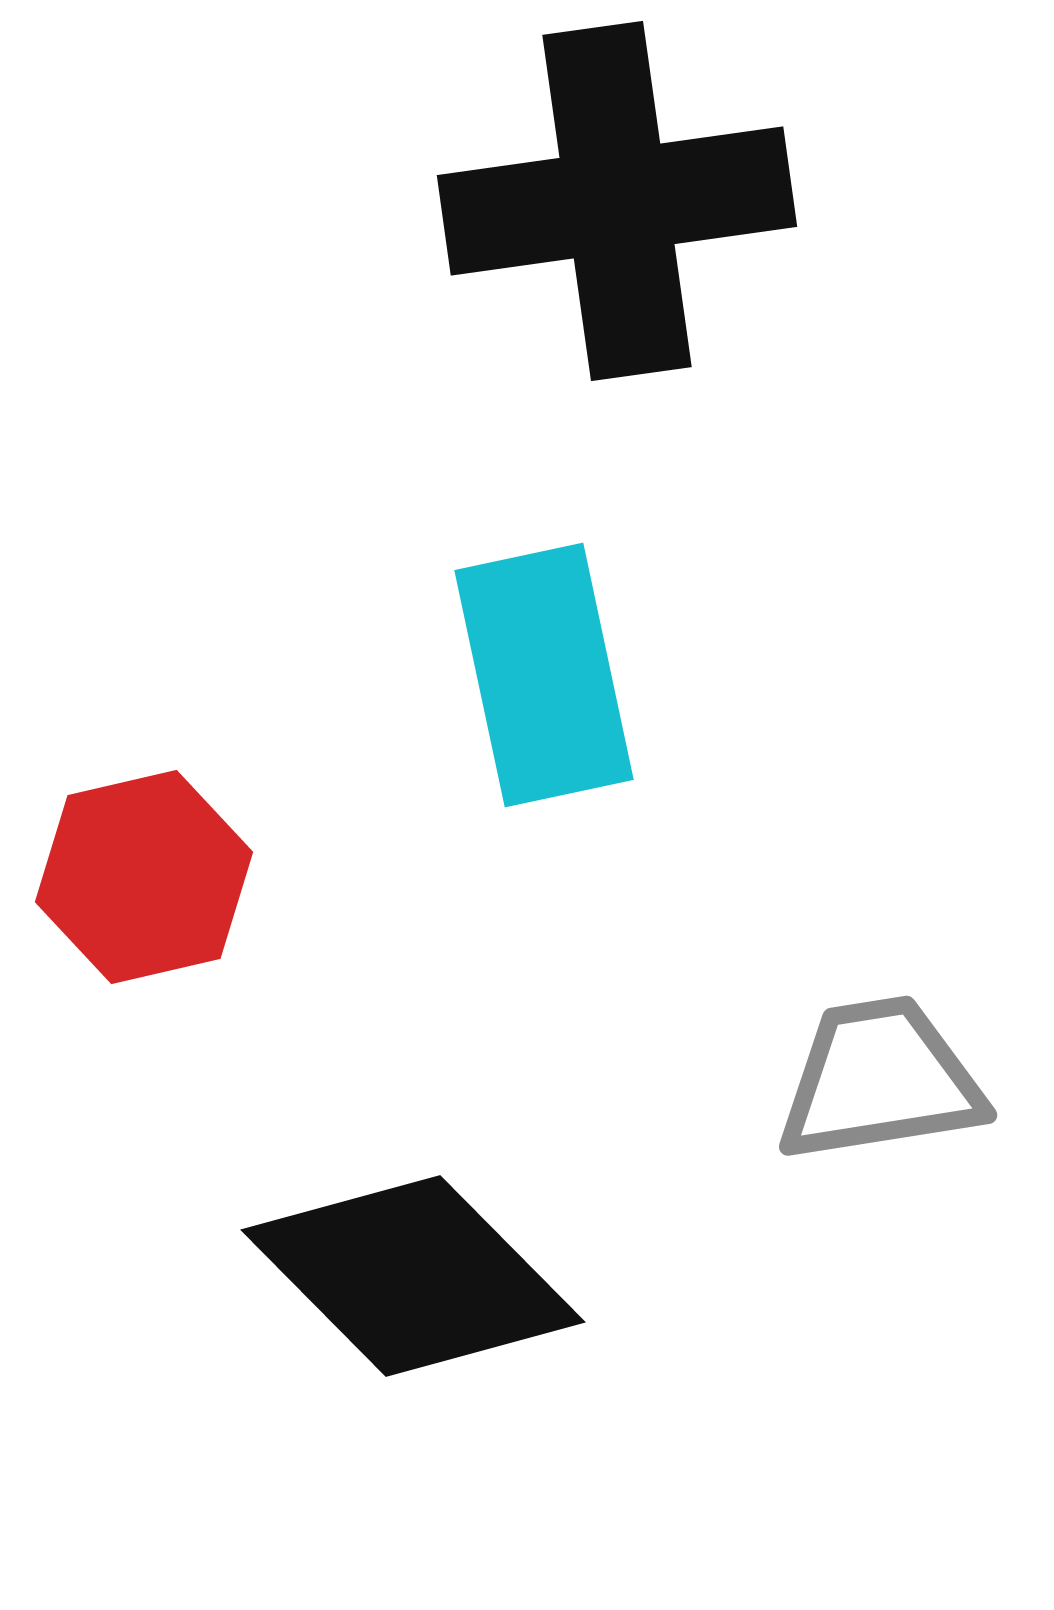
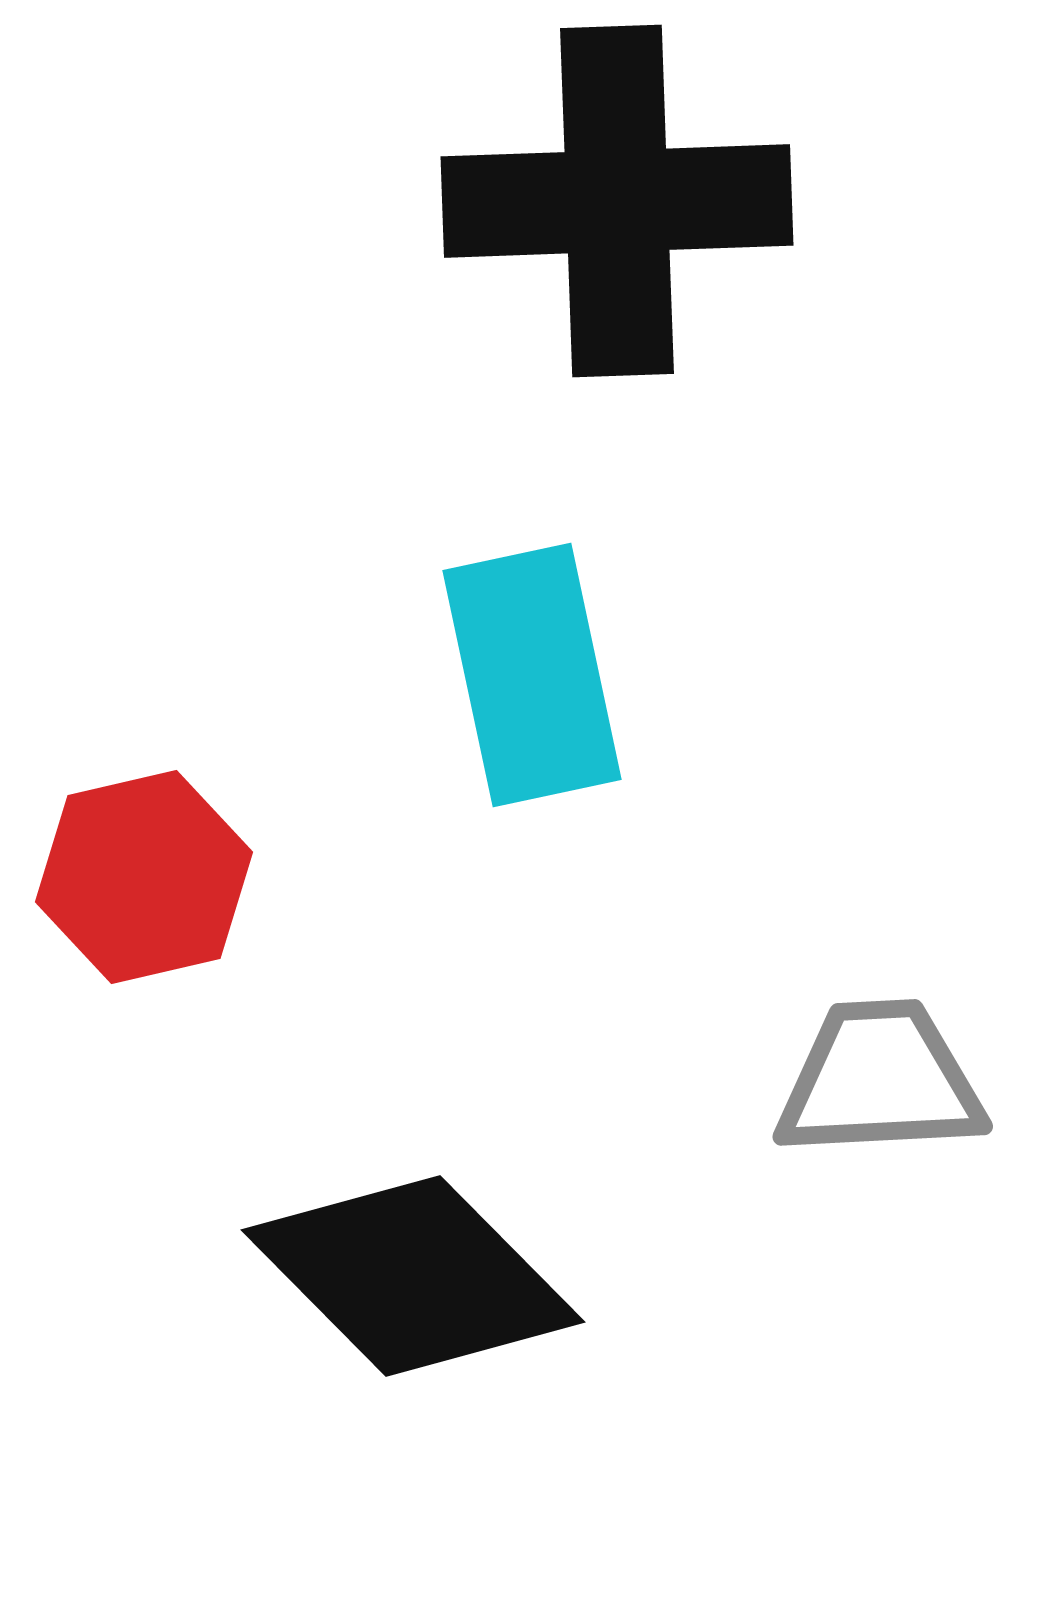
black cross: rotated 6 degrees clockwise
cyan rectangle: moved 12 px left
gray trapezoid: rotated 6 degrees clockwise
